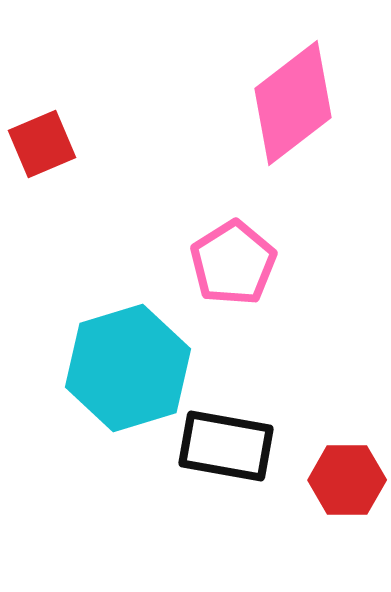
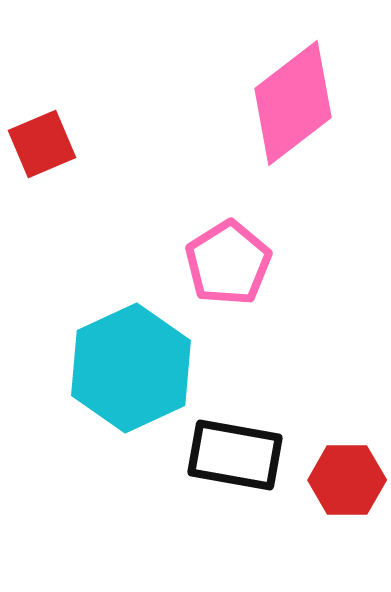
pink pentagon: moved 5 px left
cyan hexagon: moved 3 px right; rotated 8 degrees counterclockwise
black rectangle: moved 9 px right, 9 px down
